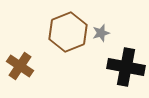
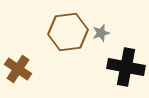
brown hexagon: rotated 15 degrees clockwise
brown cross: moved 2 px left, 3 px down
